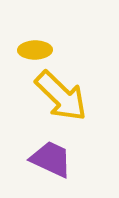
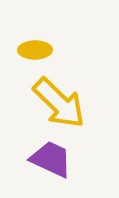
yellow arrow: moved 2 px left, 7 px down
